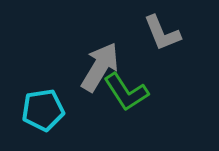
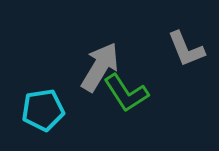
gray L-shape: moved 24 px right, 16 px down
green L-shape: moved 1 px down
